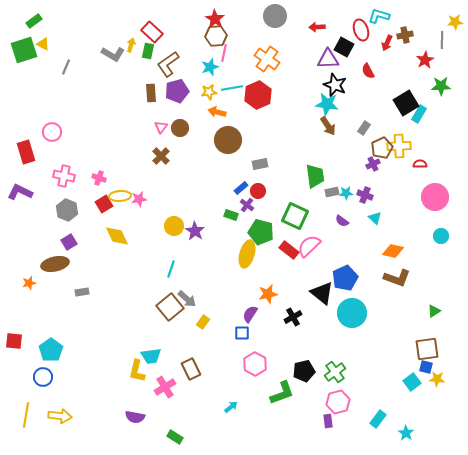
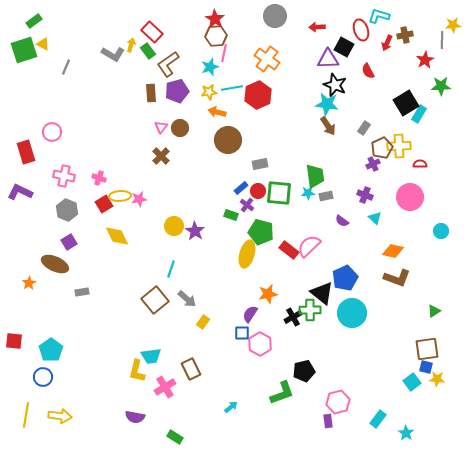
yellow star at (455, 22): moved 2 px left, 3 px down
green rectangle at (148, 51): rotated 49 degrees counterclockwise
gray rectangle at (332, 192): moved 6 px left, 4 px down
cyan star at (346, 193): moved 38 px left
pink circle at (435, 197): moved 25 px left
green square at (295, 216): moved 16 px left, 23 px up; rotated 20 degrees counterclockwise
cyan circle at (441, 236): moved 5 px up
brown ellipse at (55, 264): rotated 36 degrees clockwise
orange star at (29, 283): rotated 16 degrees counterclockwise
brown square at (170, 307): moved 15 px left, 7 px up
pink hexagon at (255, 364): moved 5 px right, 20 px up
green cross at (335, 372): moved 25 px left, 62 px up; rotated 35 degrees clockwise
